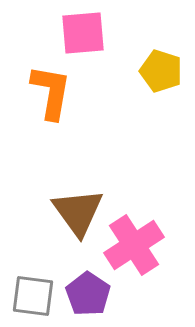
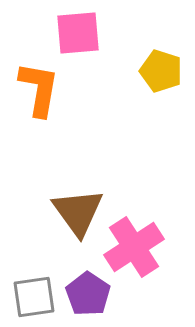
pink square: moved 5 px left
orange L-shape: moved 12 px left, 3 px up
pink cross: moved 2 px down
gray square: moved 1 px right, 1 px down; rotated 15 degrees counterclockwise
